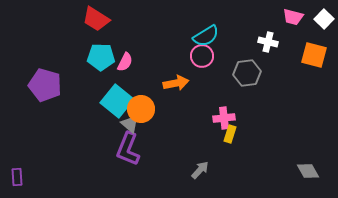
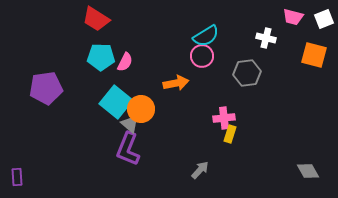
white square: rotated 24 degrees clockwise
white cross: moved 2 px left, 4 px up
purple pentagon: moved 1 px right, 3 px down; rotated 24 degrees counterclockwise
cyan square: moved 1 px left, 1 px down
